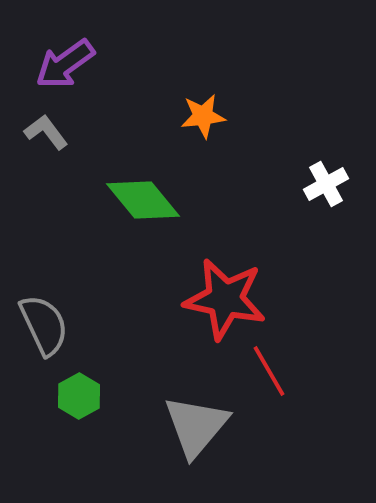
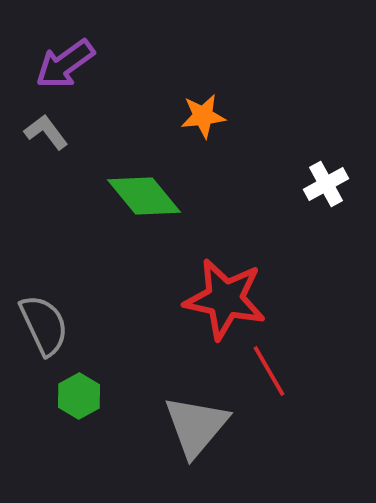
green diamond: moved 1 px right, 4 px up
